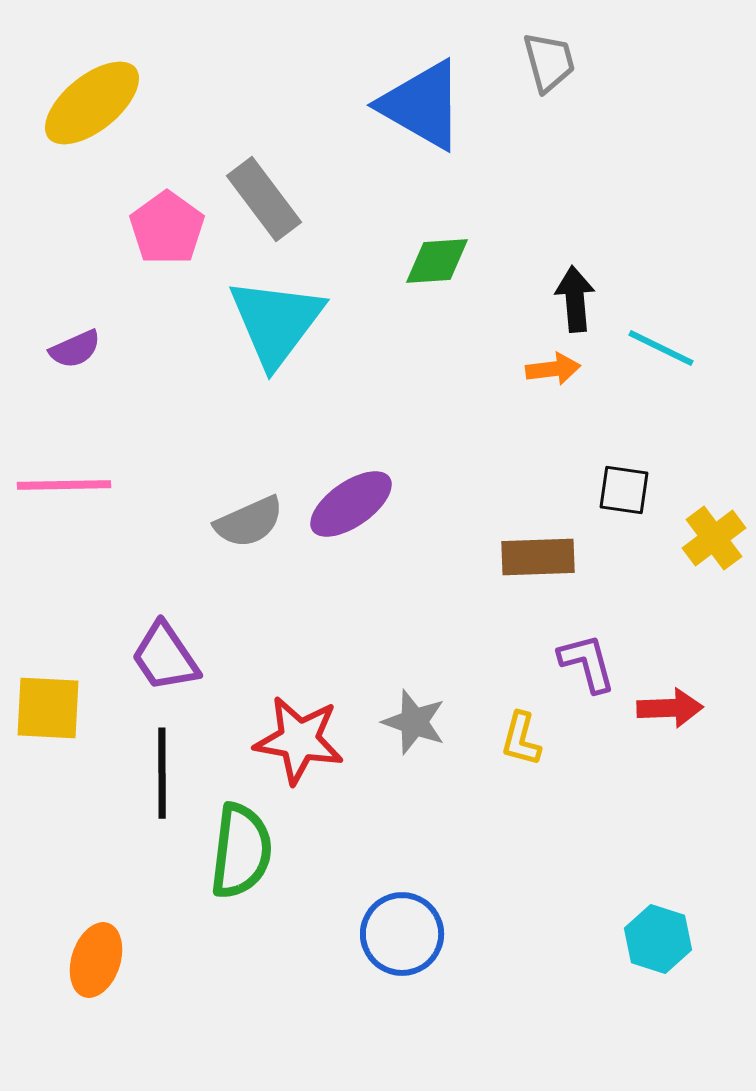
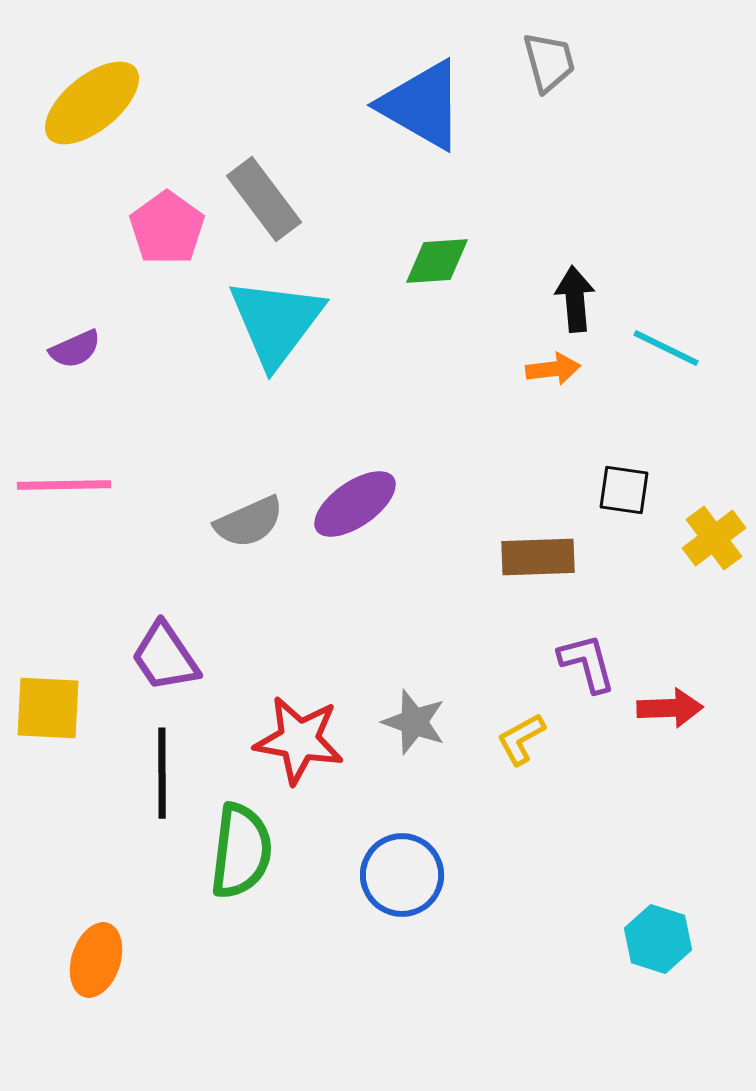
cyan line: moved 5 px right
purple ellipse: moved 4 px right
yellow L-shape: rotated 46 degrees clockwise
blue circle: moved 59 px up
